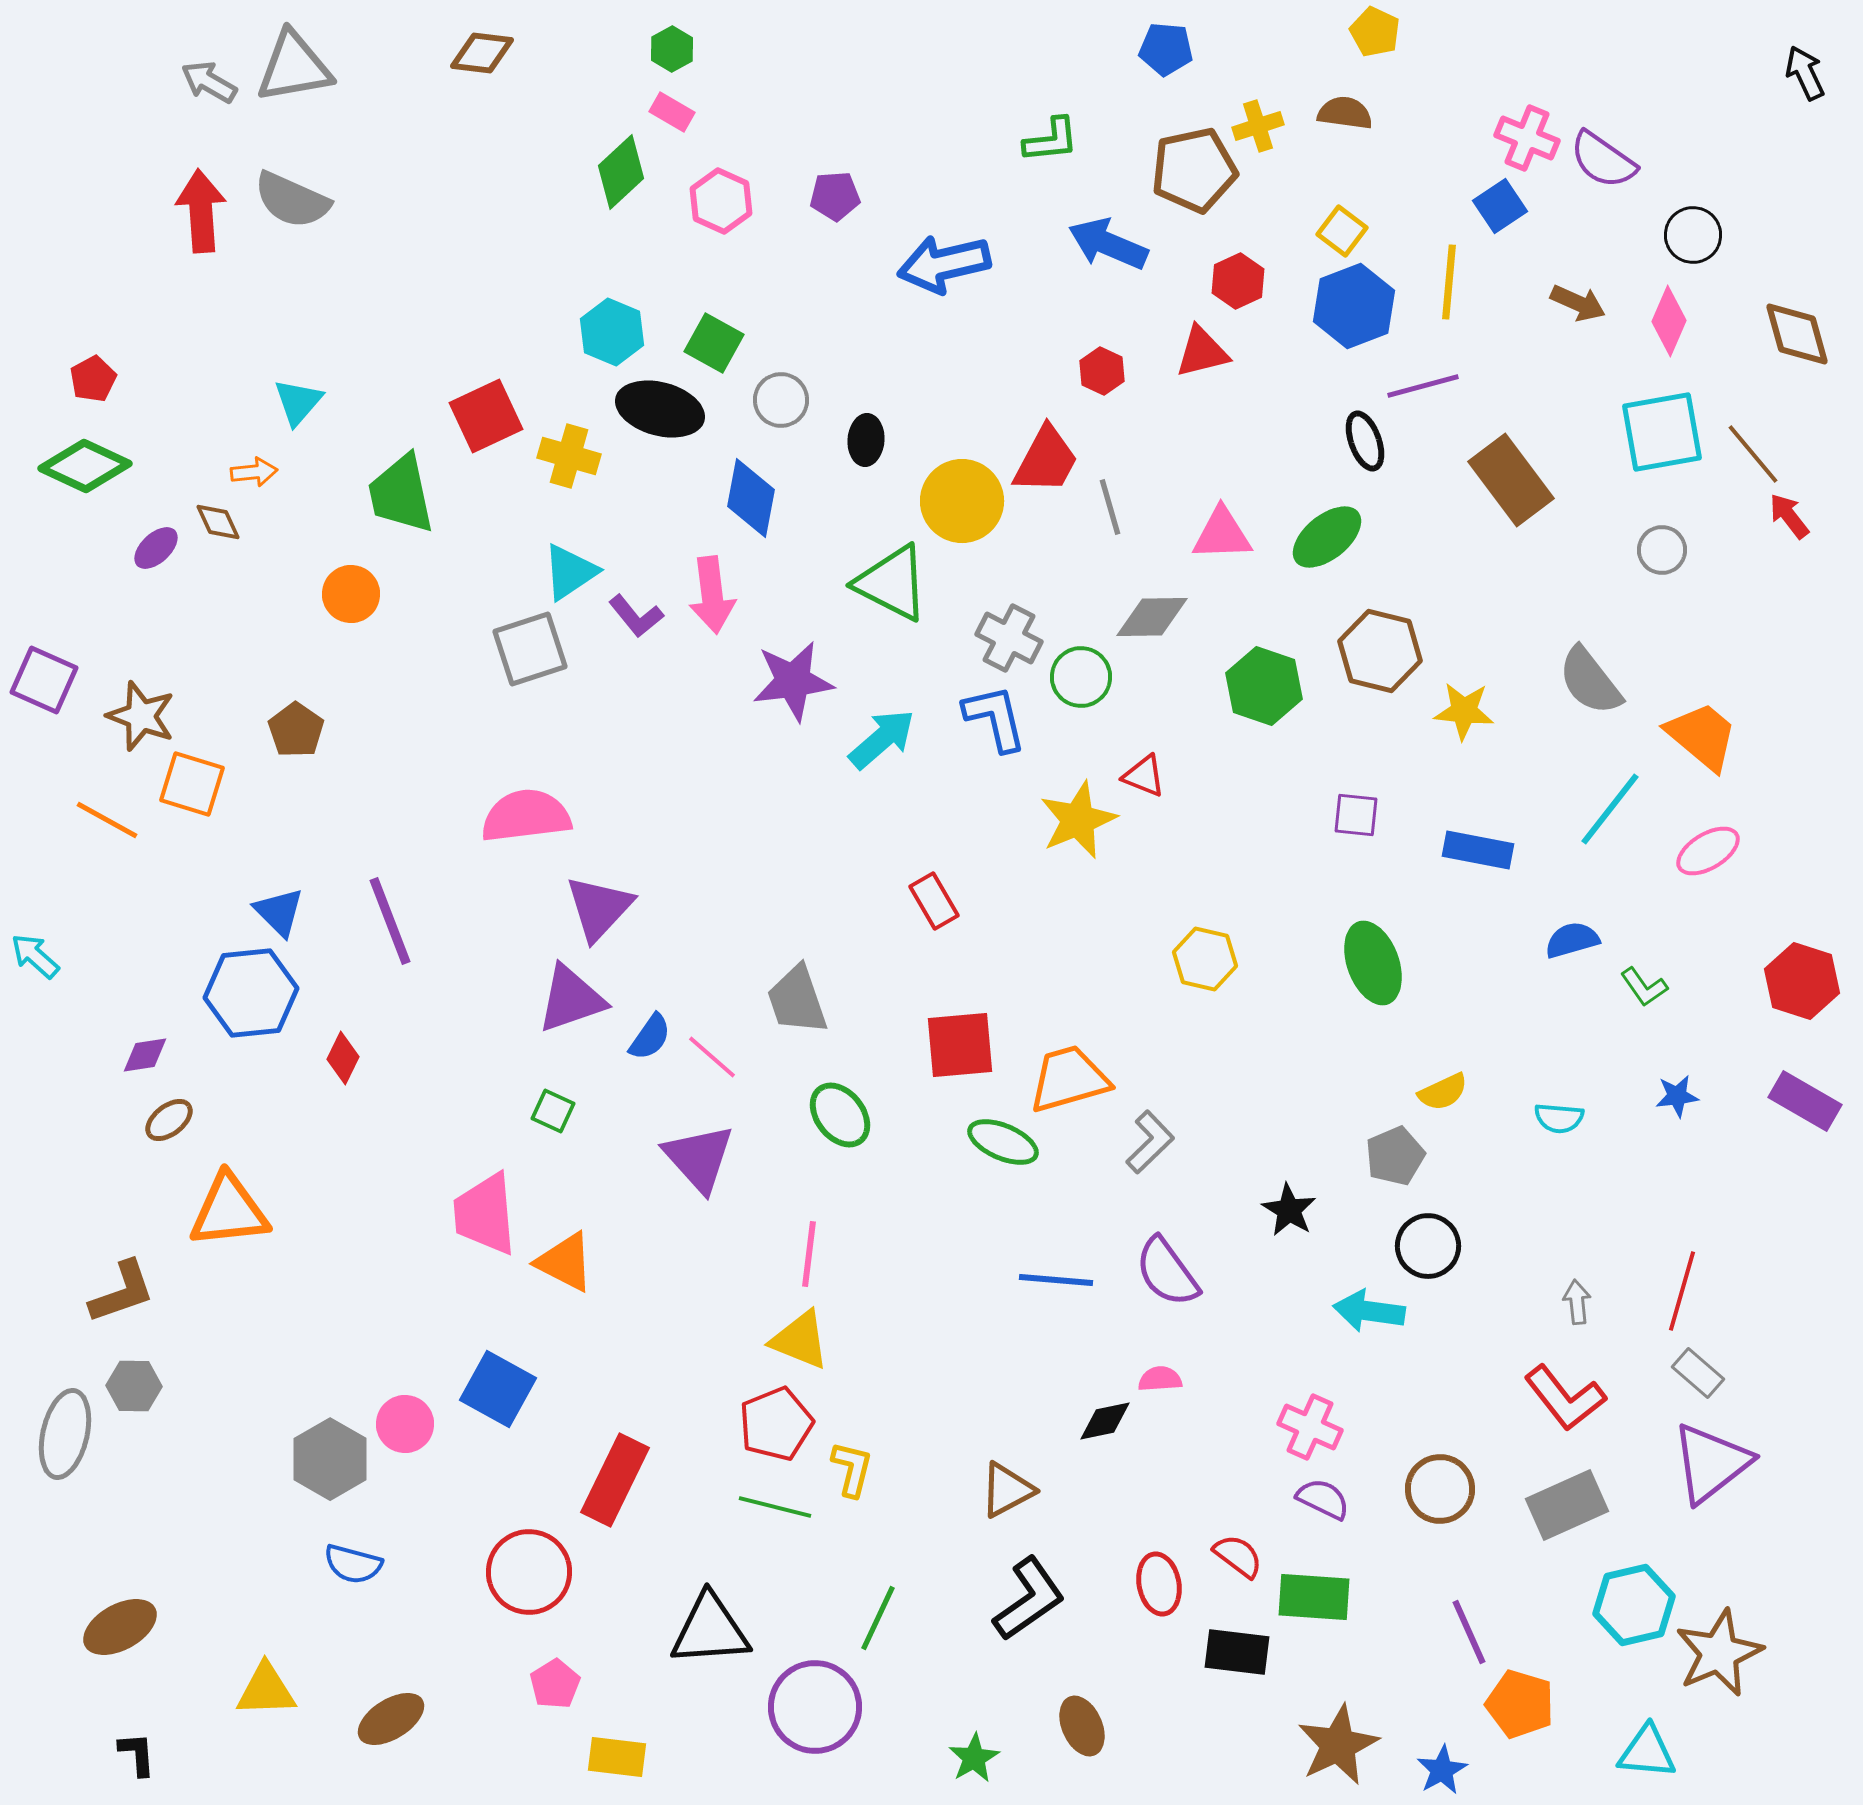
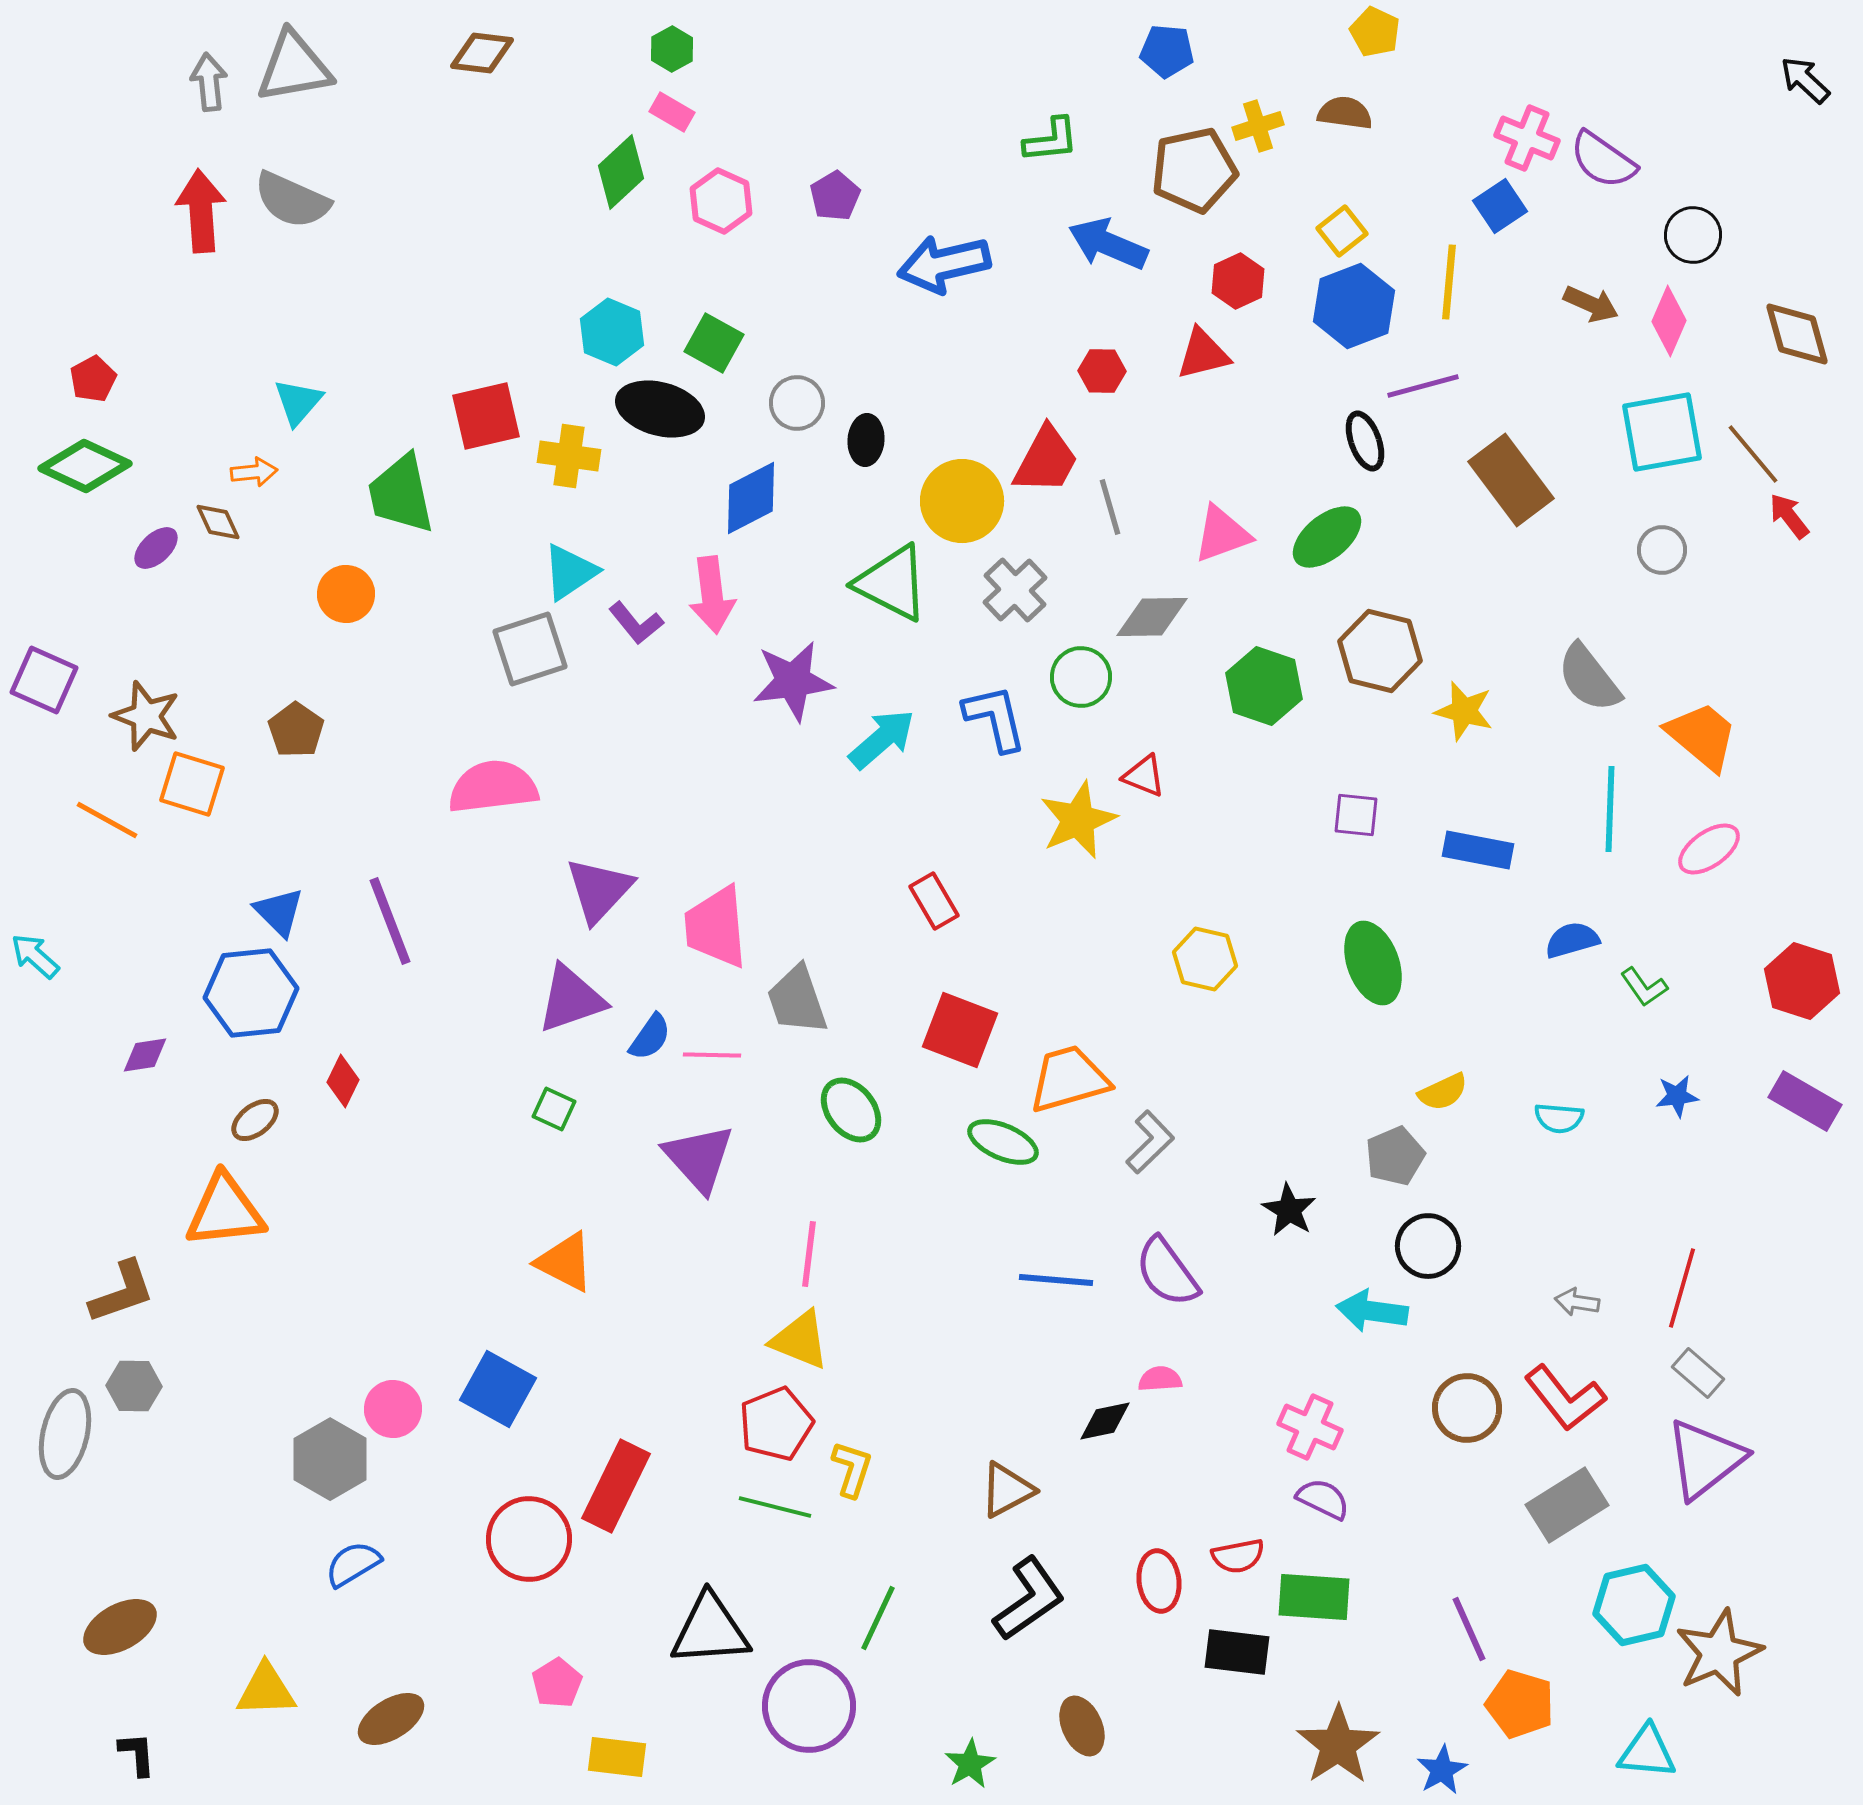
blue pentagon at (1166, 49): moved 1 px right, 2 px down
black arrow at (1805, 73): moved 7 px down; rotated 22 degrees counterclockwise
gray arrow at (209, 82): rotated 54 degrees clockwise
purple pentagon at (835, 196): rotated 27 degrees counterclockwise
yellow square at (1342, 231): rotated 15 degrees clockwise
brown arrow at (1578, 303): moved 13 px right, 1 px down
red triangle at (1202, 352): moved 1 px right, 2 px down
red hexagon at (1102, 371): rotated 24 degrees counterclockwise
gray circle at (781, 400): moved 16 px right, 3 px down
red square at (486, 416): rotated 12 degrees clockwise
yellow cross at (569, 456): rotated 8 degrees counterclockwise
blue diamond at (751, 498): rotated 52 degrees clockwise
pink triangle at (1222, 534): rotated 18 degrees counterclockwise
orange circle at (351, 594): moved 5 px left
purple L-shape at (636, 616): moved 7 px down
gray cross at (1009, 638): moved 6 px right, 48 px up; rotated 20 degrees clockwise
gray semicircle at (1590, 681): moved 1 px left, 3 px up
yellow star at (1464, 711): rotated 10 degrees clockwise
brown star at (141, 716): moved 5 px right
cyan line at (1610, 809): rotated 36 degrees counterclockwise
pink semicircle at (526, 816): moved 33 px left, 29 px up
pink ellipse at (1708, 851): moved 1 px right, 2 px up; rotated 4 degrees counterclockwise
purple triangle at (599, 908): moved 18 px up
red square at (960, 1045): moved 15 px up; rotated 26 degrees clockwise
pink line at (712, 1057): moved 2 px up; rotated 40 degrees counterclockwise
red diamond at (343, 1058): moved 23 px down
green square at (553, 1111): moved 1 px right, 2 px up
green ellipse at (840, 1115): moved 11 px right, 5 px up
brown ellipse at (169, 1120): moved 86 px right
orange triangle at (229, 1211): moved 4 px left
pink trapezoid at (485, 1214): moved 231 px right, 287 px up
red line at (1682, 1291): moved 3 px up
gray arrow at (1577, 1302): rotated 75 degrees counterclockwise
cyan arrow at (1369, 1311): moved 3 px right
pink circle at (405, 1424): moved 12 px left, 15 px up
purple triangle at (1711, 1463): moved 6 px left, 4 px up
yellow L-shape at (852, 1469): rotated 4 degrees clockwise
red rectangle at (615, 1480): moved 1 px right, 6 px down
brown circle at (1440, 1489): moved 27 px right, 81 px up
gray rectangle at (1567, 1505): rotated 8 degrees counterclockwise
red semicircle at (1238, 1556): rotated 132 degrees clockwise
blue semicircle at (353, 1564): rotated 134 degrees clockwise
red circle at (529, 1572): moved 33 px up
red ellipse at (1159, 1584): moved 3 px up; rotated 4 degrees clockwise
purple line at (1469, 1632): moved 3 px up
pink pentagon at (555, 1684): moved 2 px right, 1 px up
purple circle at (815, 1707): moved 6 px left, 1 px up
brown star at (1338, 1745): rotated 8 degrees counterclockwise
green star at (974, 1758): moved 4 px left, 6 px down
